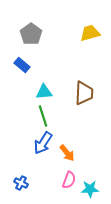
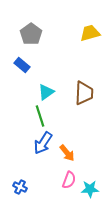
cyan triangle: moved 2 px right; rotated 30 degrees counterclockwise
green line: moved 3 px left
blue cross: moved 1 px left, 4 px down
